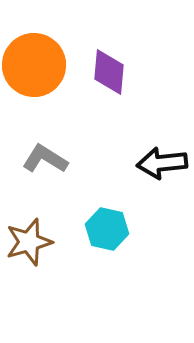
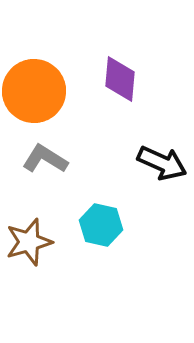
orange circle: moved 26 px down
purple diamond: moved 11 px right, 7 px down
black arrow: rotated 150 degrees counterclockwise
cyan hexagon: moved 6 px left, 4 px up
